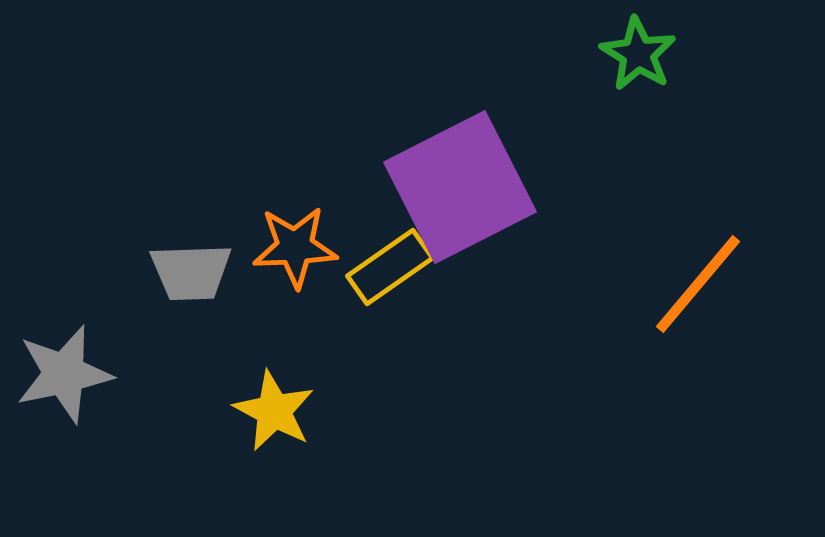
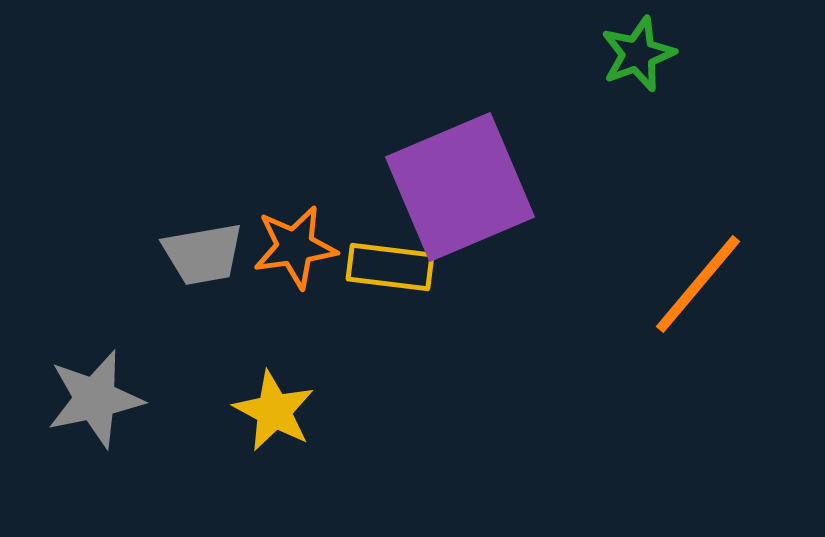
green star: rotated 20 degrees clockwise
purple square: rotated 4 degrees clockwise
orange star: rotated 6 degrees counterclockwise
yellow rectangle: rotated 42 degrees clockwise
gray trapezoid: moved 12 px right, 18 px up; rotated 8 degrees counterclockwise
gray star: moved 31 px right, 25 px down
